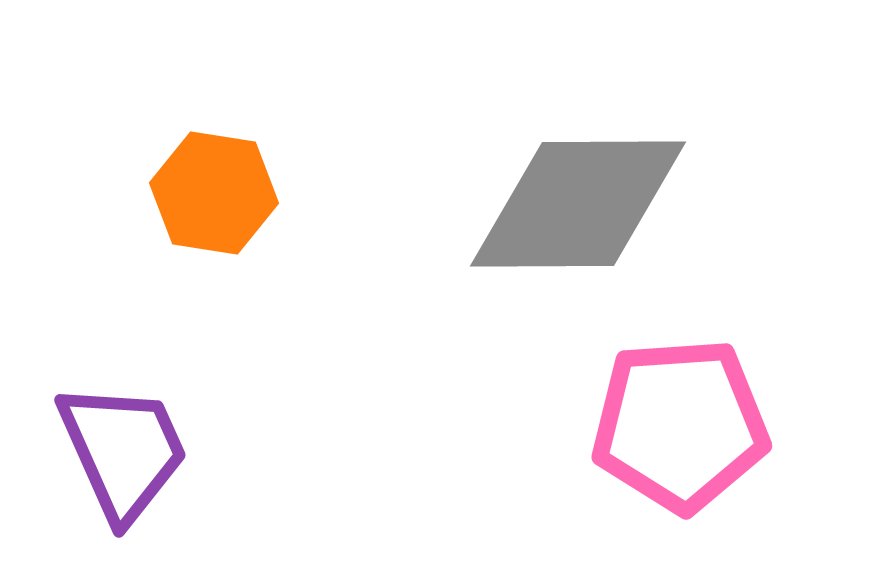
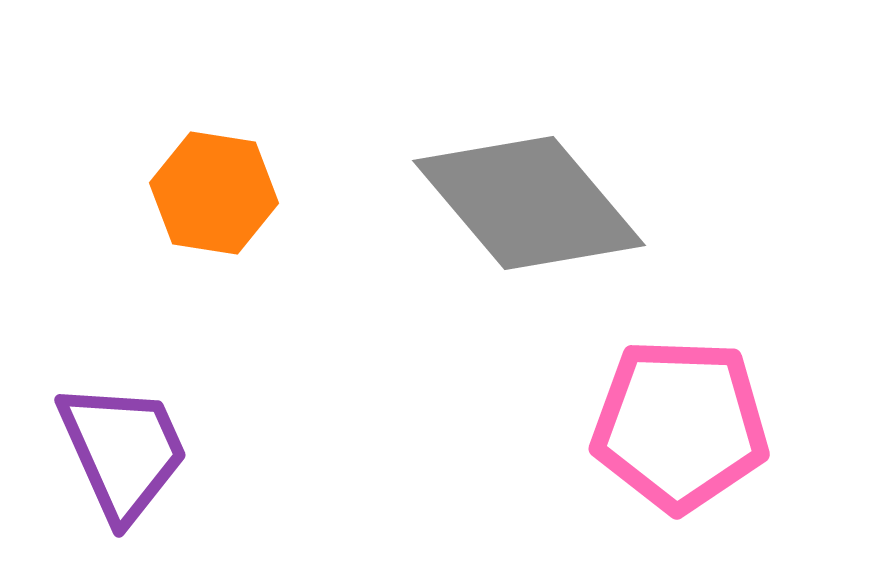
gray diamond: moved 49 px left, 1 px up; rotated 50 degrees clockwise
pink pentagon: rotated 6 degrees clockwise
